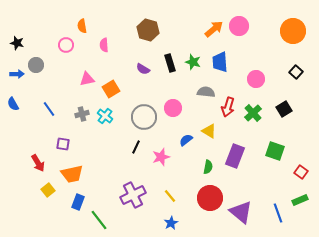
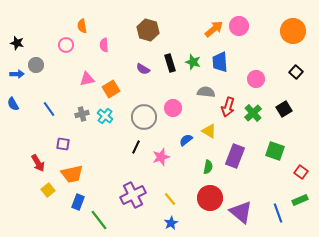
yellow line at (170, 196): moved 3 px down
